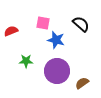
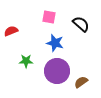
pink square: moved 6 px right, 6 px up
blue star: moved 1 px left, 3 px down
brown semicircle: moved 1 px left, 1 px up
